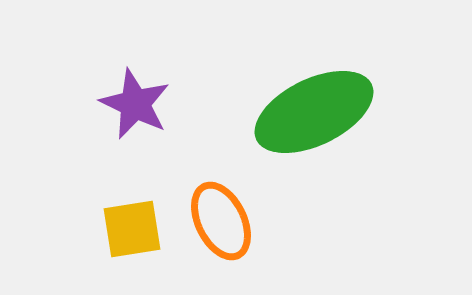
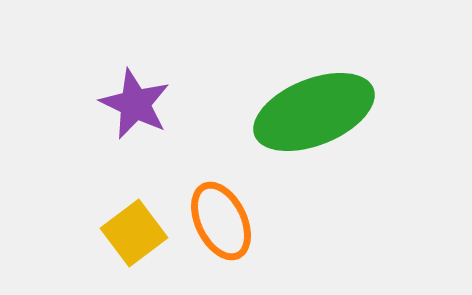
green ellipse: rotated 4 degrees clockwise
yellow square: moved 2 px right, 4 px down; rotated 28 degrees counterclockwise
